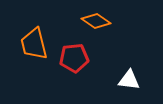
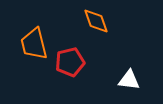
orange diamond: rotated 36 degrees clockwise
red pentagon: moved 4 px left, 4 px down; rotated 8 degrees counterclockwise
